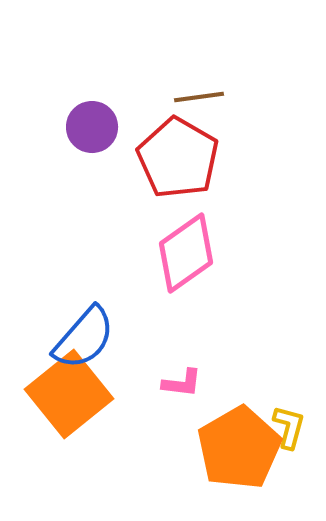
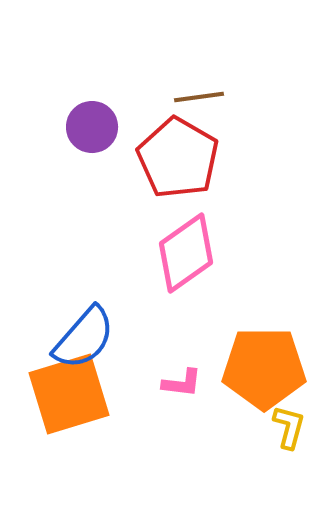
orange square: rotated 22 degrees clockwise
orange pentagon: moved 25 px right, 80 px up; rotated 30 degrees clockwise
